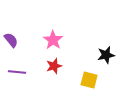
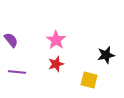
pink star: moved 3 px right
red star: moved 2 px right, 2 px up
